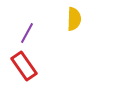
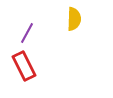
red rectangle: rotated 8 degrees clockwise
